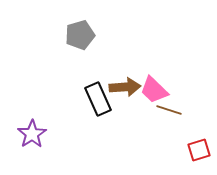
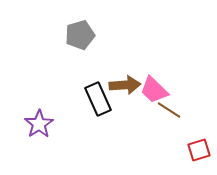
brown arrow: moved 2 px up
brown line: rotated 15 degrees clockwise
purple star: moved 7 px right, 10 px up
